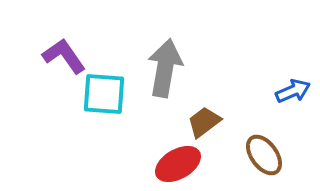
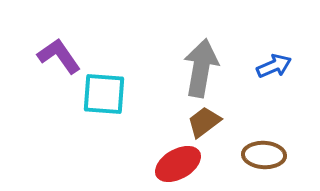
purple L-shape: moved 5 px left
gray arrow: moved 36 px right
blue arrow: moved 19 px left, 25 px up
brown ellipse: rotated 51 degrees counterclockwise
